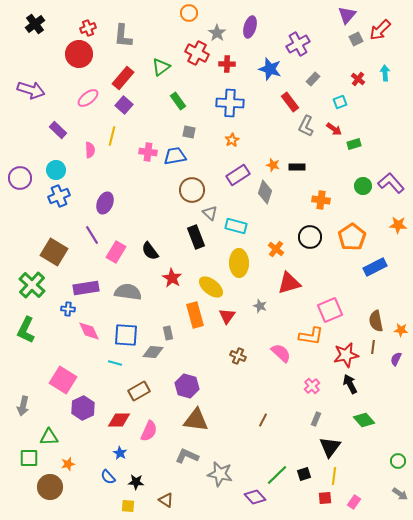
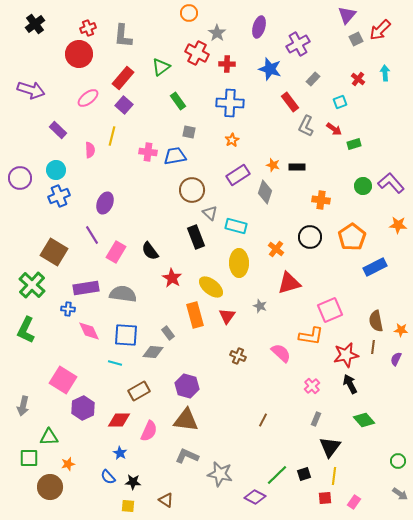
purple ellipse at (250, 27): moved 9 px right
gray semicircle at (128, 292): moved 5 px left, 2 px down
gray rectangle at (168, 333): rotated 24 degrees counterclockwise
brown triangle at (196, 420): moved 10 px left
black star at (136, 482): moved 3 px left
purple diamond at (255, 497): rotated 20 degrees counterclockwise
